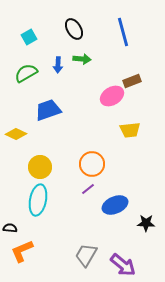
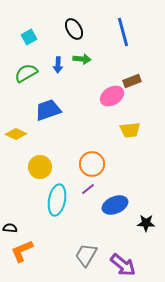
cyan ellipse: moved 19 px right
